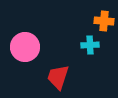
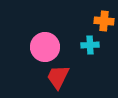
pink circle: moved 20 px right
red trapezoid: rotated 8 degrees clockwise
